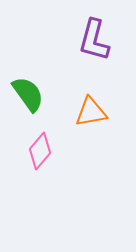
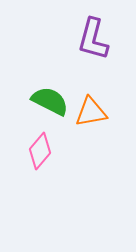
purple L-shape: moved 1 px left, 1 px up
green semicircle: moved 22 px right, 7 px down; rotated 27 degrees counterclockwise
